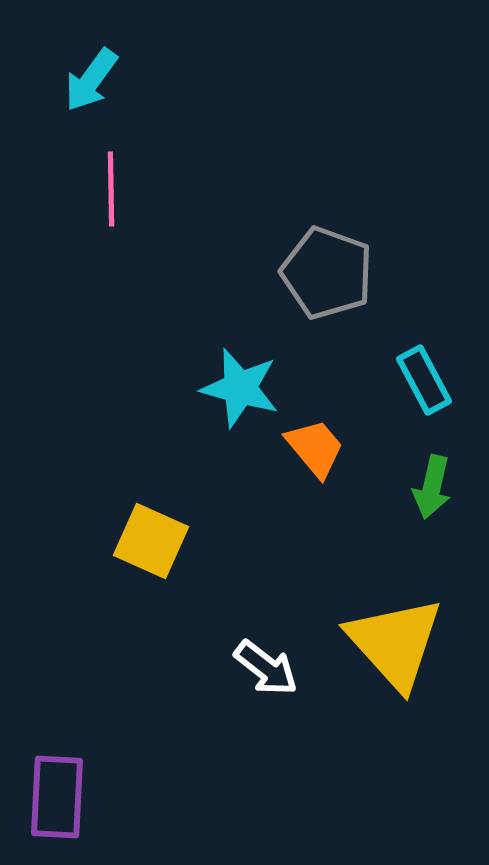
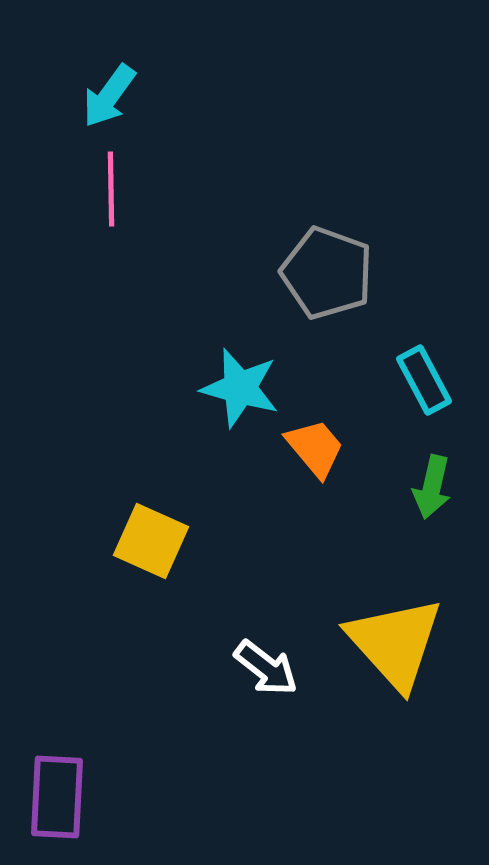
cyan arrow: moved 18 px right, 16 px down
